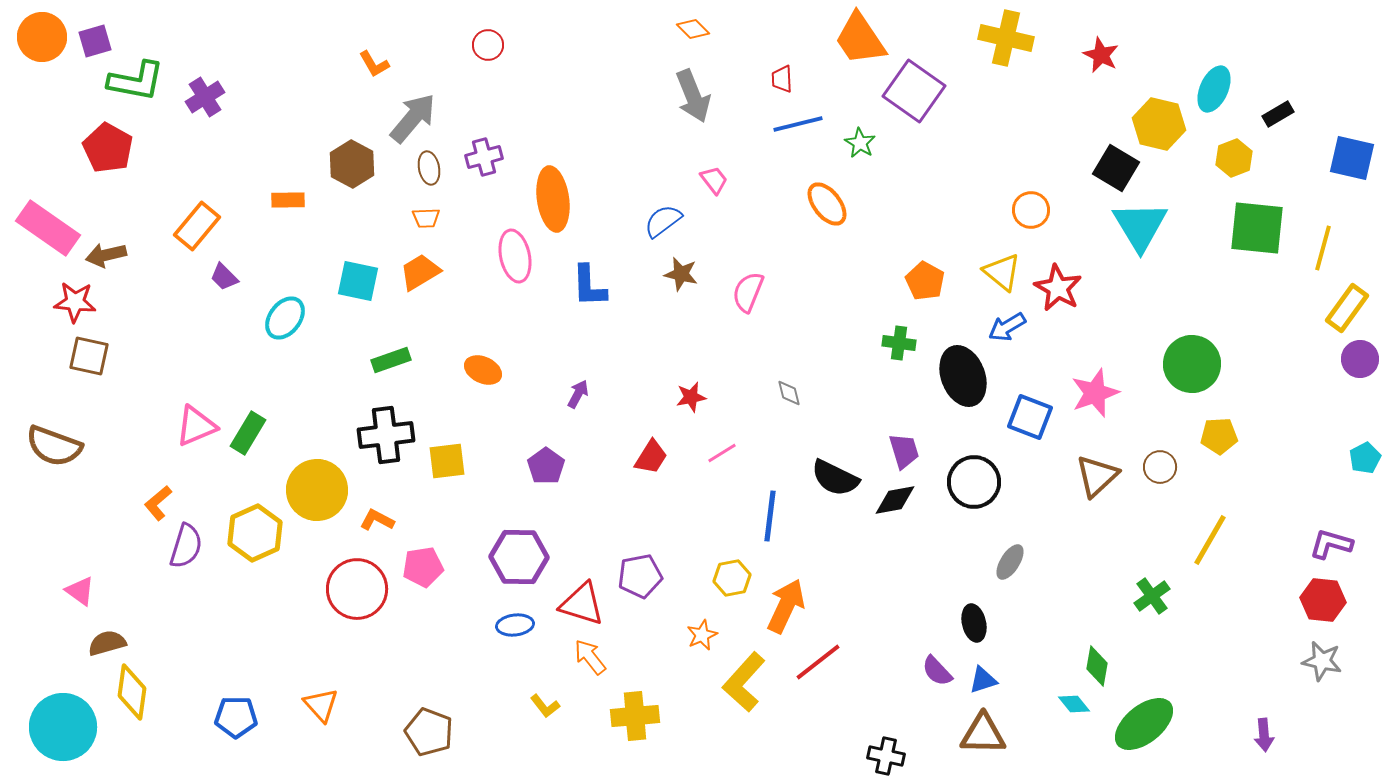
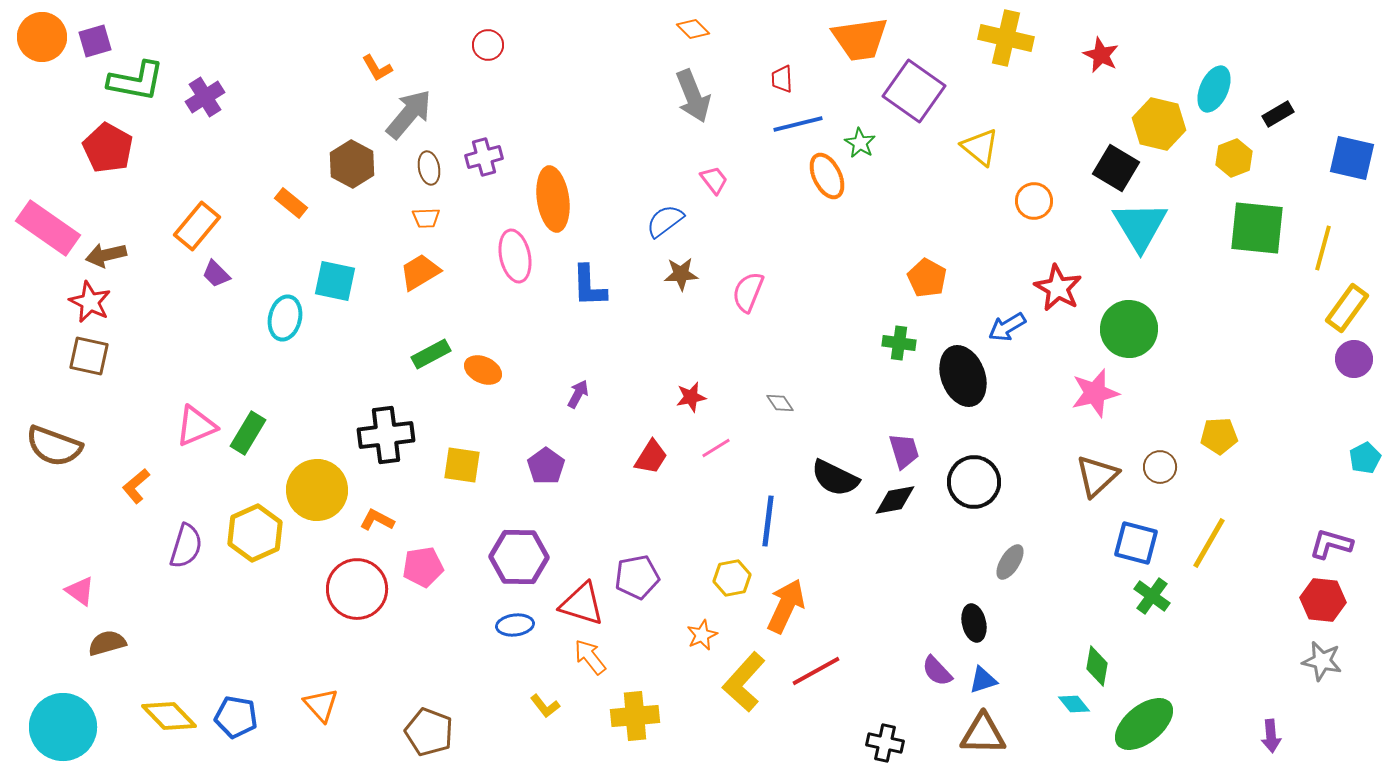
orange trapezoid at (860, 39): rotated 64 degrees counterclockwise
orange L-shape at (374, 64): moved 3 px right, 4 px down
gray arrow at (413, 118): moved 4 px left, 4 px up
orange rectangle at (288, 200): moved 3 px right, 3 px down; rotated 40 degrees clockwise
orange ellipse at (827, 204): moved 28 px up; rotated 12 degrees clockwise
orange circle at (1031, 210): moved 3 px right, 9 px up
blue semicircle at (663, 221): moved 2 px right
yellow triangle at (1002, 272): moved 22 px left, 125 px up
brown star at (681, 274): rotated 16 degrees counterclockwise
purple trapezoid at (224, 277): moved 8 px left, 3 px up
cyan square at (358, 281): moved 23 px left
orange pentagon at (925, 281): moved 2 px right, 3 px up
red star at (75, 302): moved 15 px right; rotated 21 degrees clockwise
cyan ellipse at (285, 318): rotated 24 degrees counterclockwise
purple circle at (1360, 359): moved 6 px left
green rectangle at (391, 360): moved 40 px right, 6 px up; rotated 9 degrees counterclockwise
green circle at (1192, 364): moved 63 px left, 35 px up
gray diamond at (789, 393): moved 9 px left, 10 px down; rotated 20 degrees counterclockwise
pink star at (1095, 393): rotated 6 degrees clockwise
blue square at (1030, 417): moved 106 px right, 126 px down; rotated 6 degrees counterclockwise
pink line at (722, 453): moved 6 px left, 5 px up
yellow square at (447, 461): moved 15 px right, 4 px down; rotated 15 degrees clockwise
orange L-shape at (158, 503): moved 22 px left, 17 px up
blue line at (770, 516): moved 2 px left, 5 px down
yellow line at (1210, 540): moved 1 px left, 3 px down
purple pentagon at (640, 576): moved 3 px left, 1 px down
green cross at (1152, 596): rotated 18 degrees counterclockwise
red line at (818, 662): moved 2 px left, 9 px down; rotated 9 degrees clockwise
yellow diamond at (132, 692): moved 37 px right, 24 px down; rotated 52 degrees counterclockwise
blue pentagon at (236, 717): rotated 9 degrees clockwise
purple arrow at (1264, 735): moved 7 px right, 1 px down
black cross at (886, 756): moved 1 px left, 13 px up
